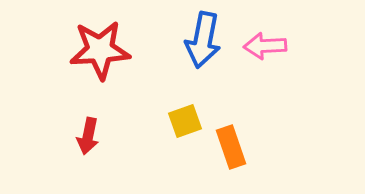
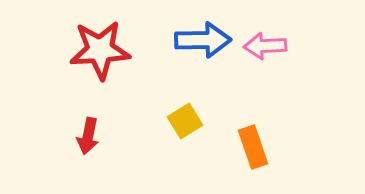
blue arrow: rotated 102 degrees counterclockwise
yellow square: rotated 12 degrees counterclockwise
orange rectangle: moved 22 px right
